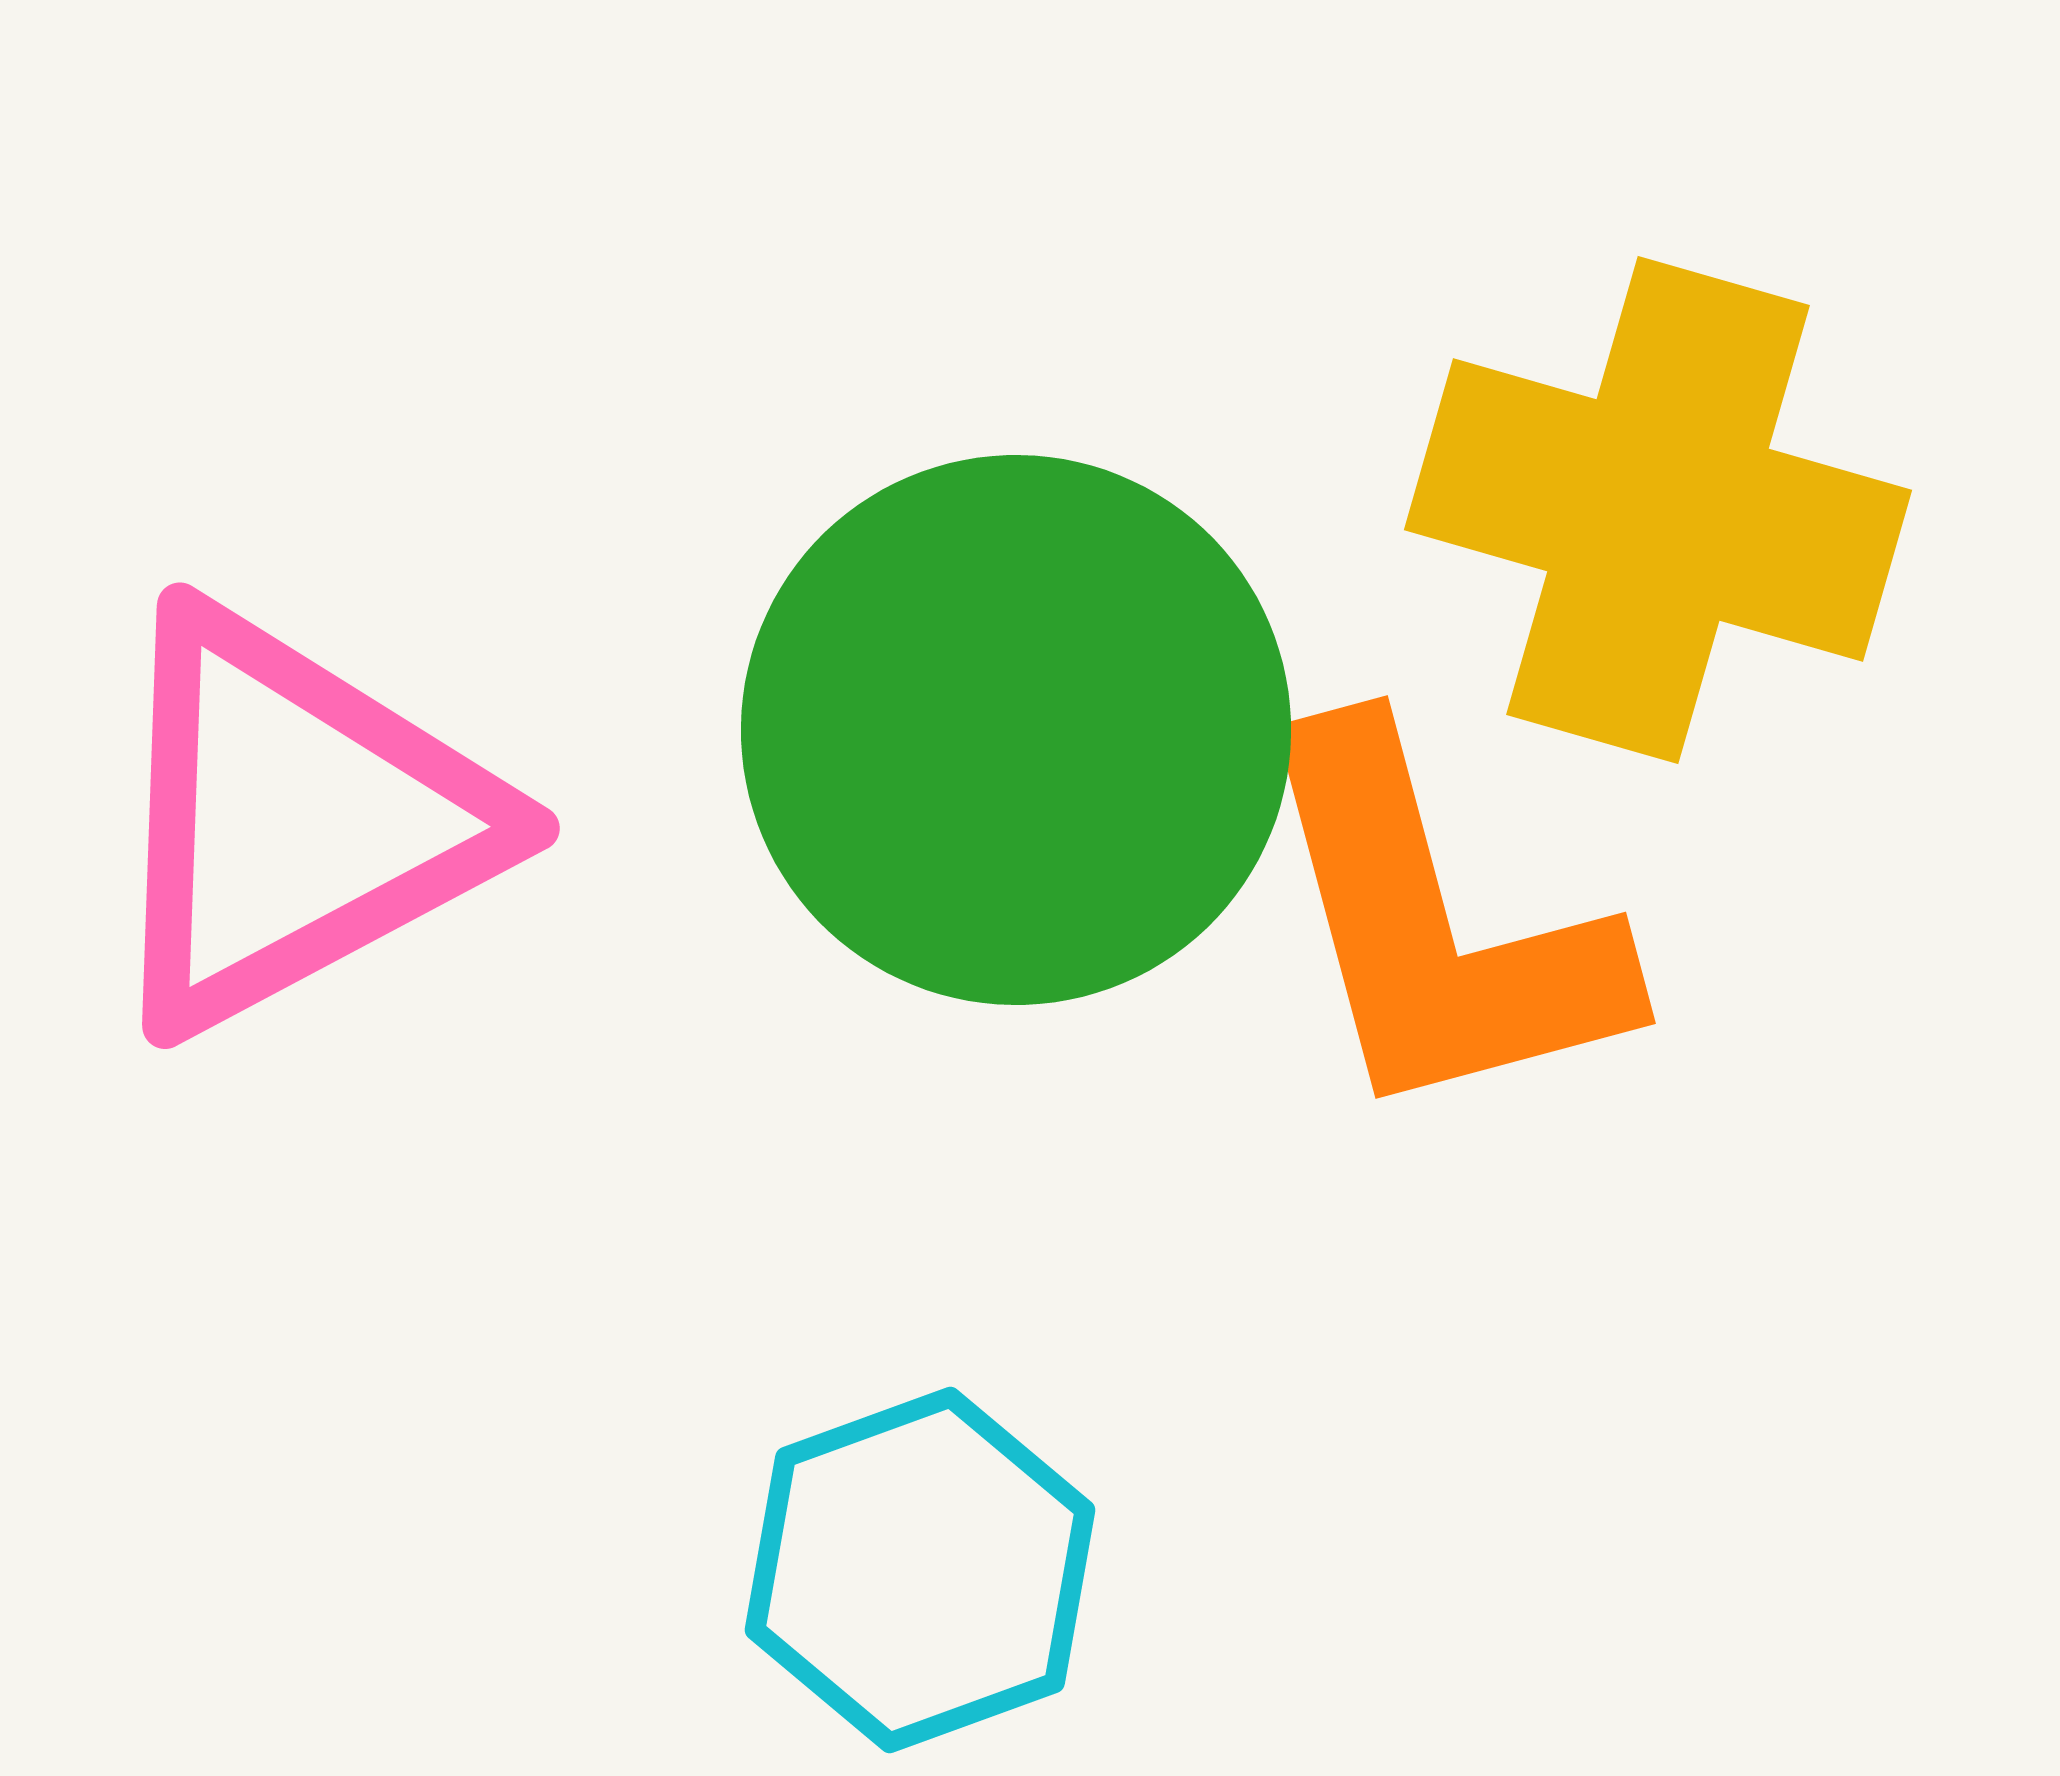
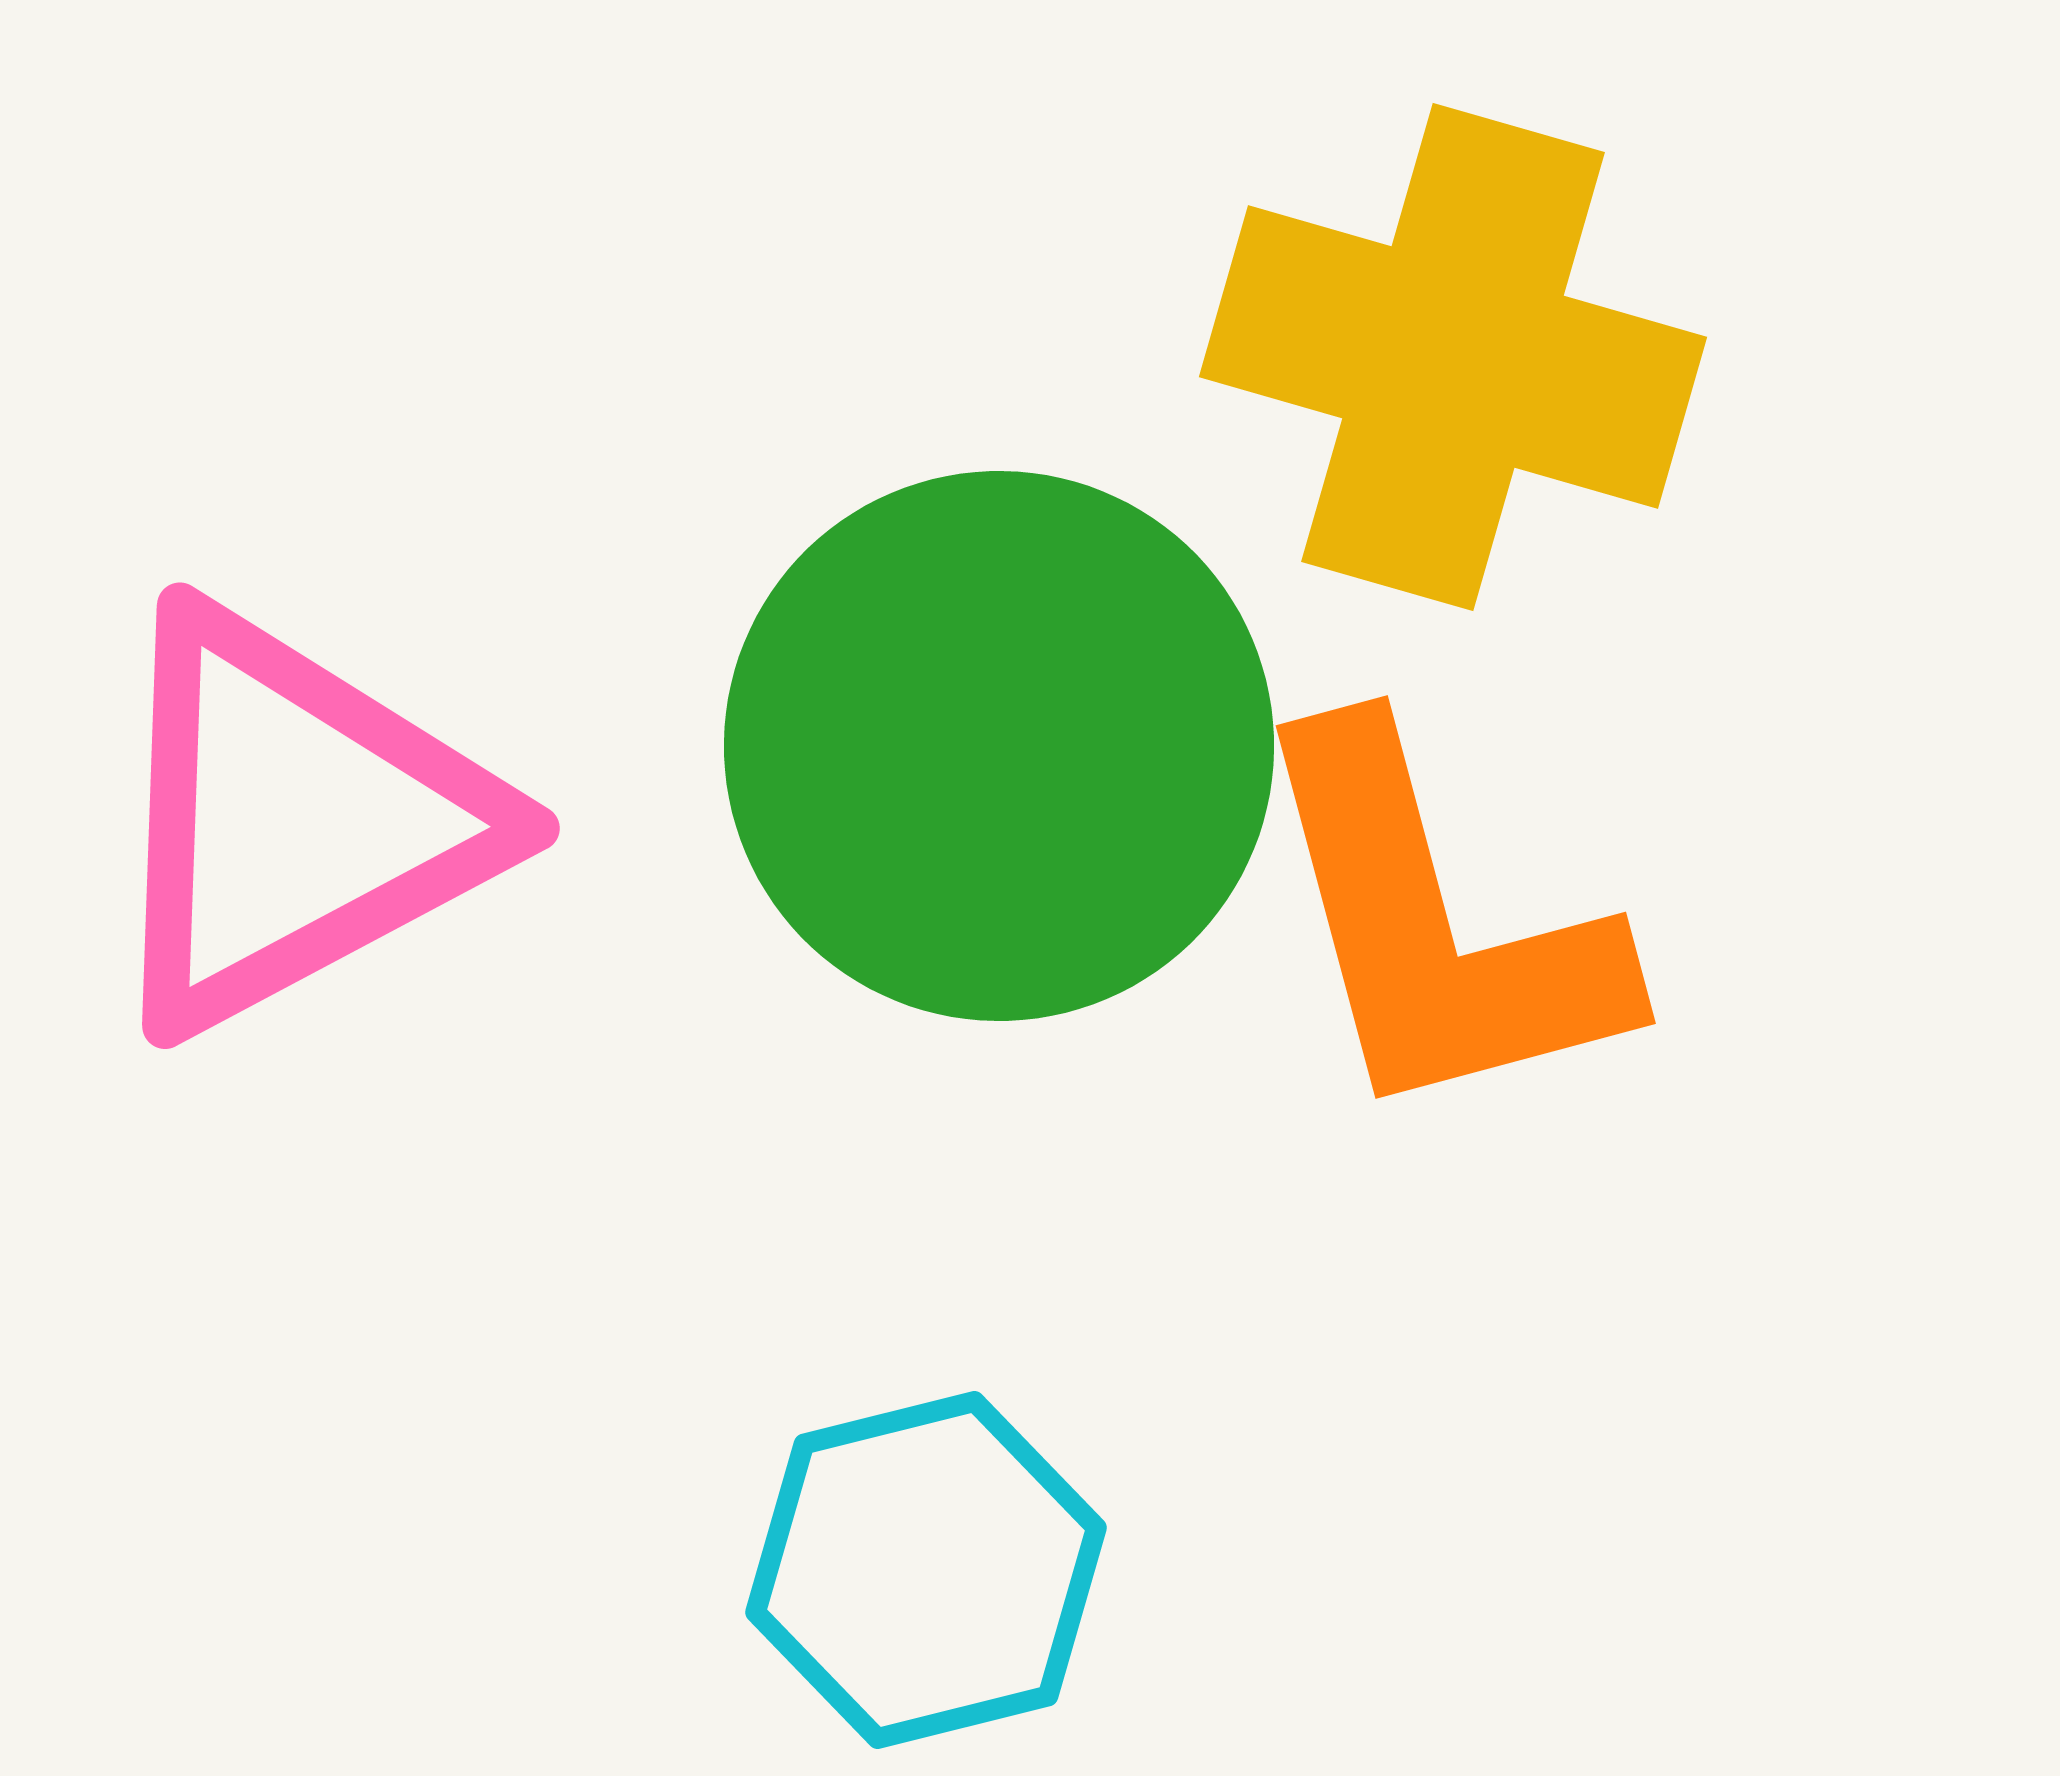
yellow cross: moved 205 px left, 153 px up
green circle: moved 17 px left, 16 px down
cyan hexagon: moved 6 px right; rotated 6 degrees clockwise
